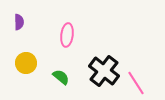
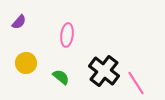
purple semicircle: rotated 42 degrees clockwise
